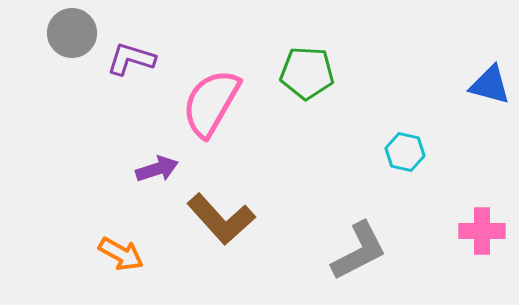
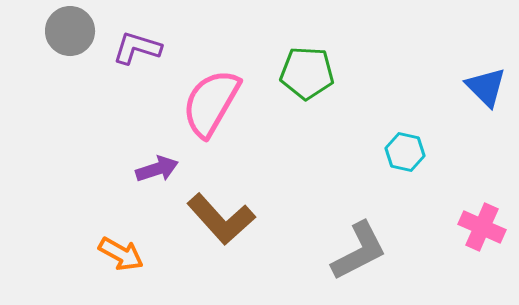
gray circle: moved 2 px left, 2 px up
purple L-shape: moved 6 px right, 11 px up
blue triangle: moved 4 px left, 2 px down; rotated 30 degrees clockwise
pink cross: moved 4 px up; rotated 24 degrees clockwise
